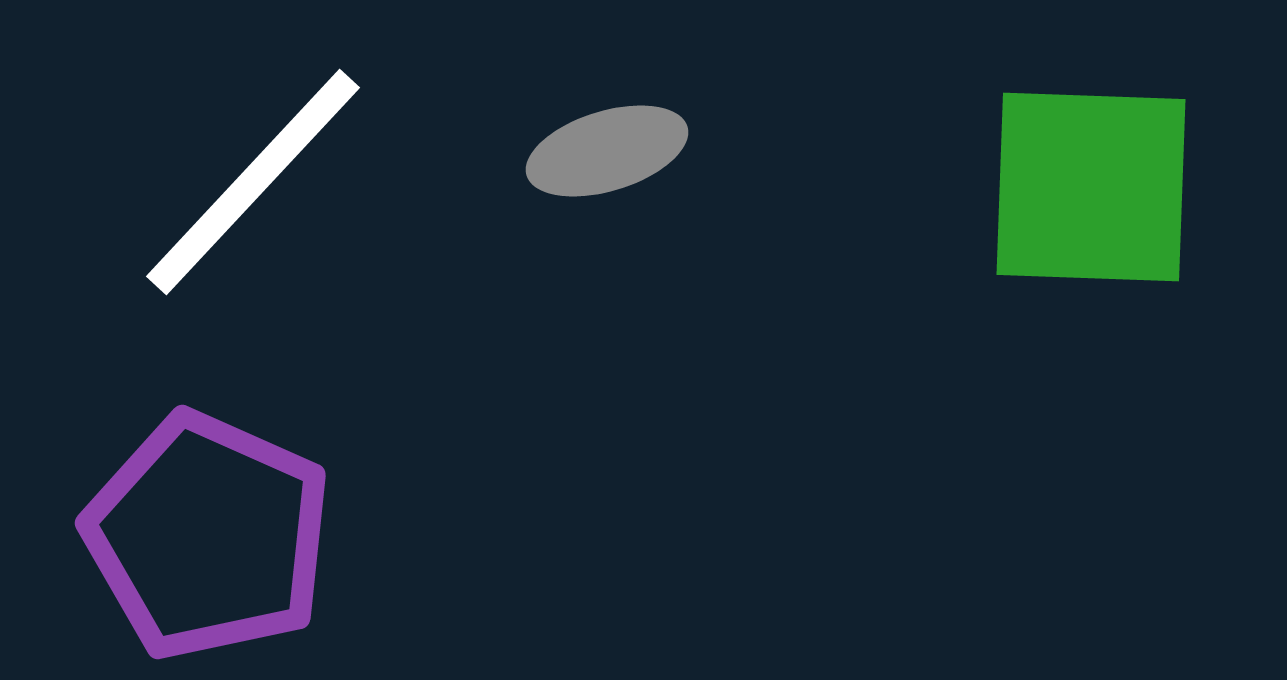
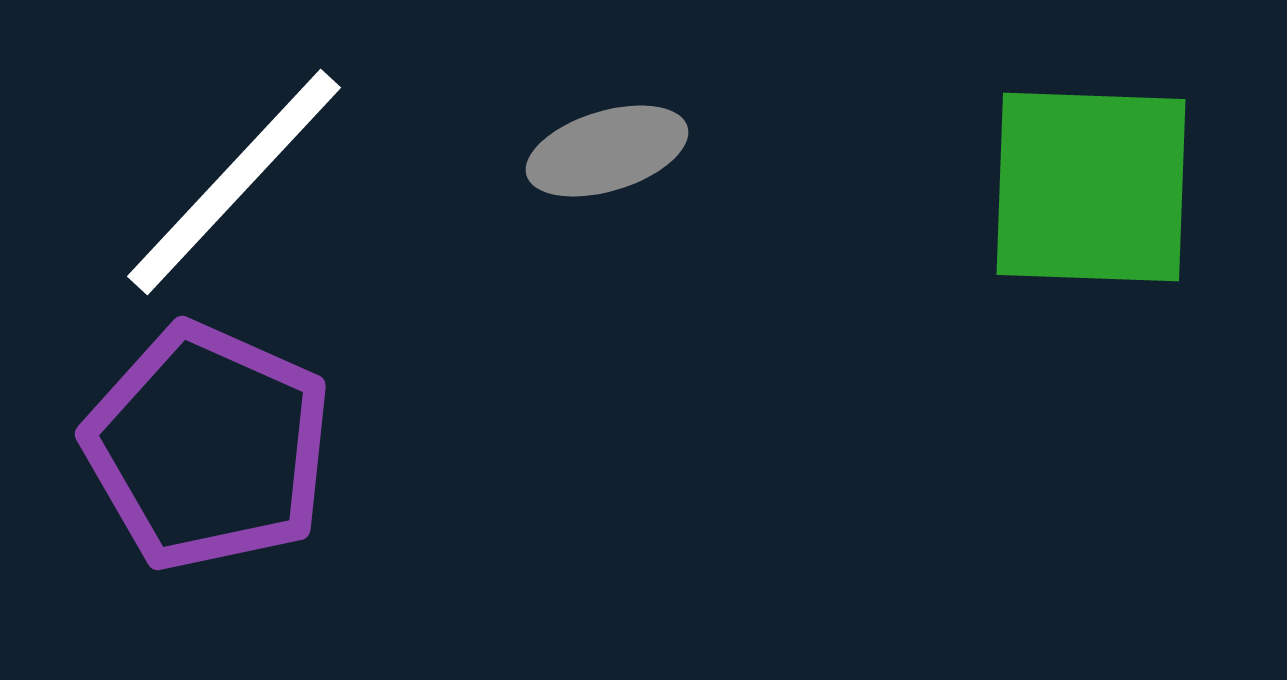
white line: moved 19 px left
purple pentagon: moved 89 px up
